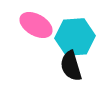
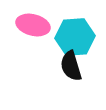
pink ellipse: moved 3 px left; rotated 16 degrees counterclockwise
